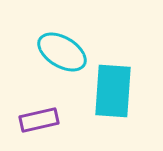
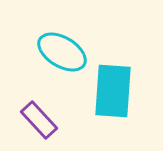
purple rectangle: rotated 60 degrees clockwise
